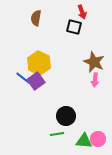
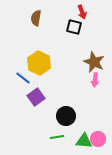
purple square: moved 16 px down
green line: moved 3 px down
